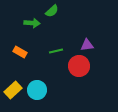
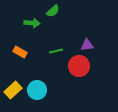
green semicircle: moved 1 px right
